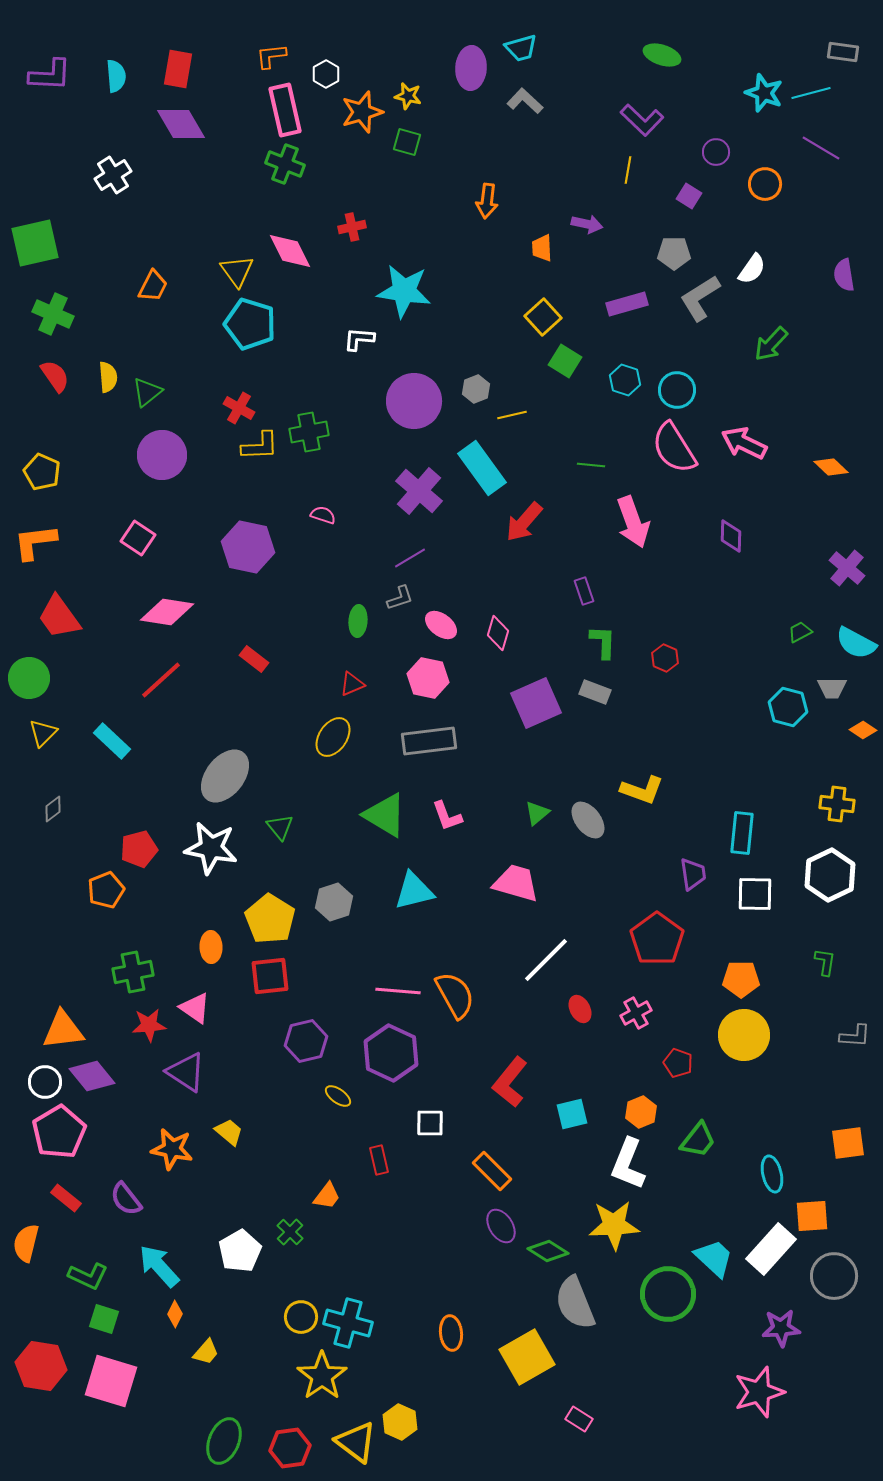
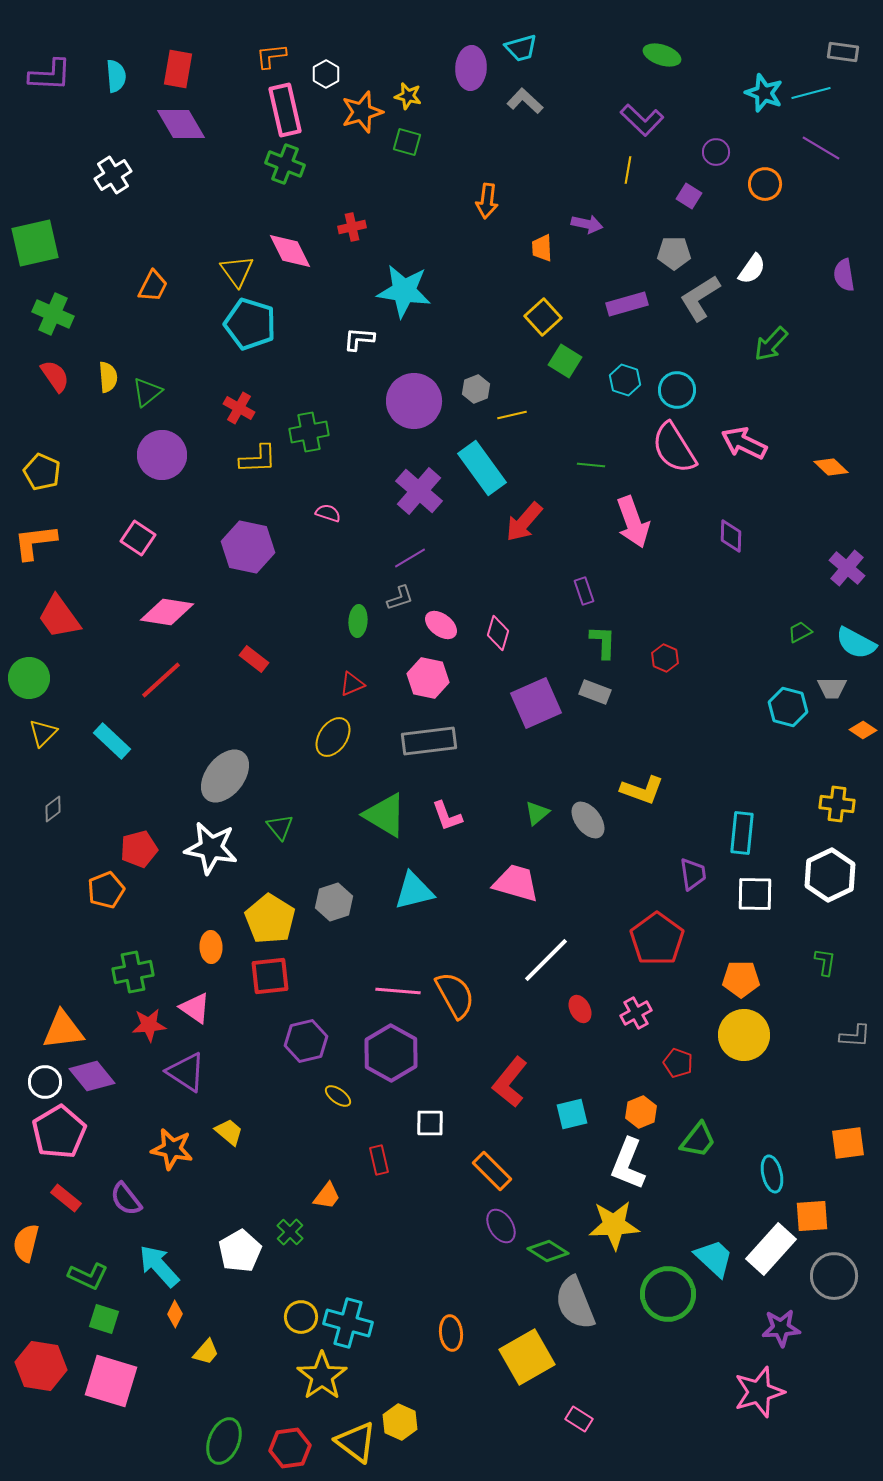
yellow L-shape at (260, 446): moved 2 px left, 13 px down
pink semicircle at (323, 515): moved 5 px right, 2 px up
purple hexagon at (391, 1053): rotated 4 degrees clockwise
